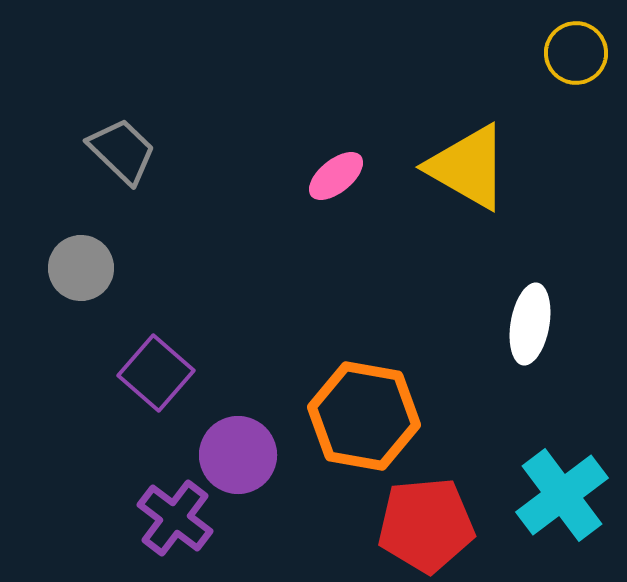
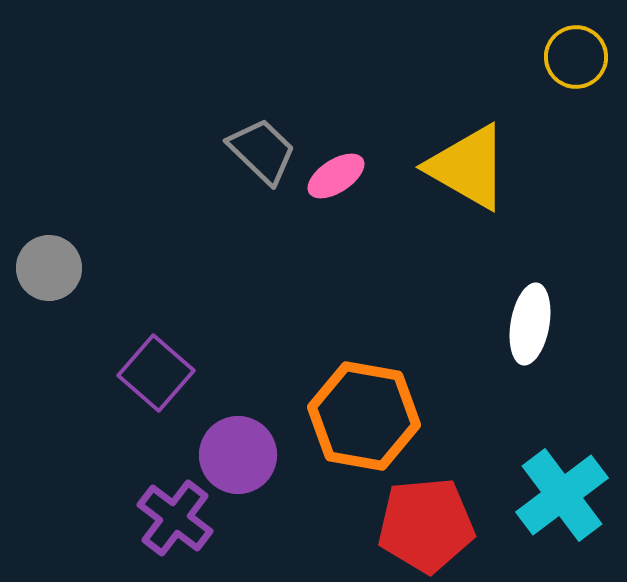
yellow circle: moved 4 px down
gray trapezoid: moved 140 px right
pink ellipse: rotated 6 degrees clockwise
gray circle: moved 32 px left
